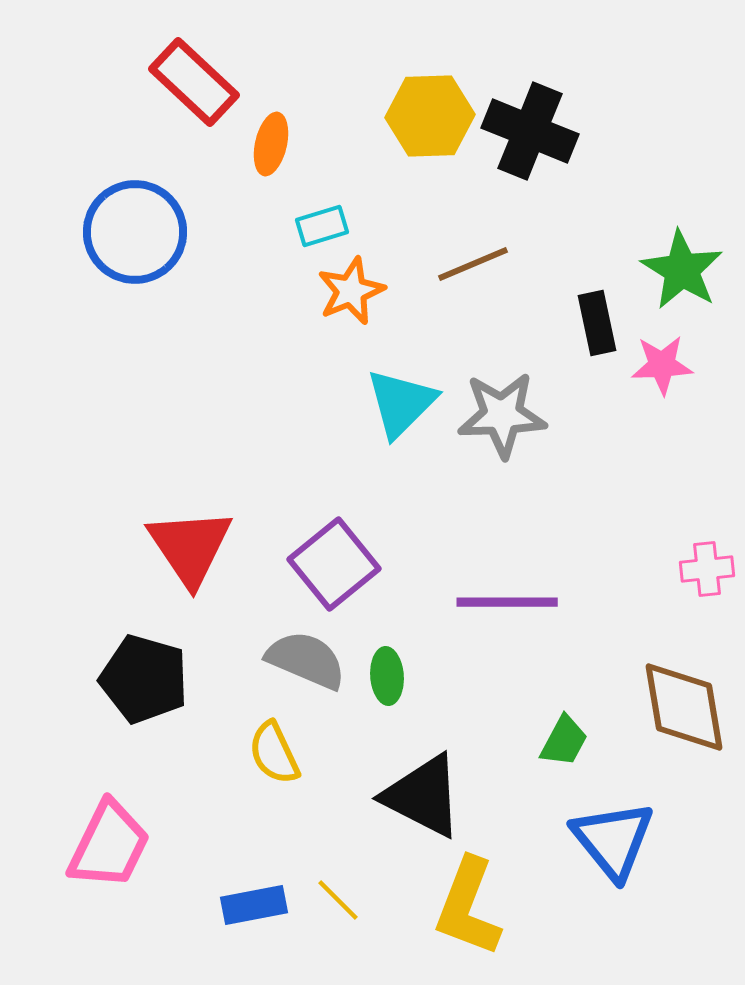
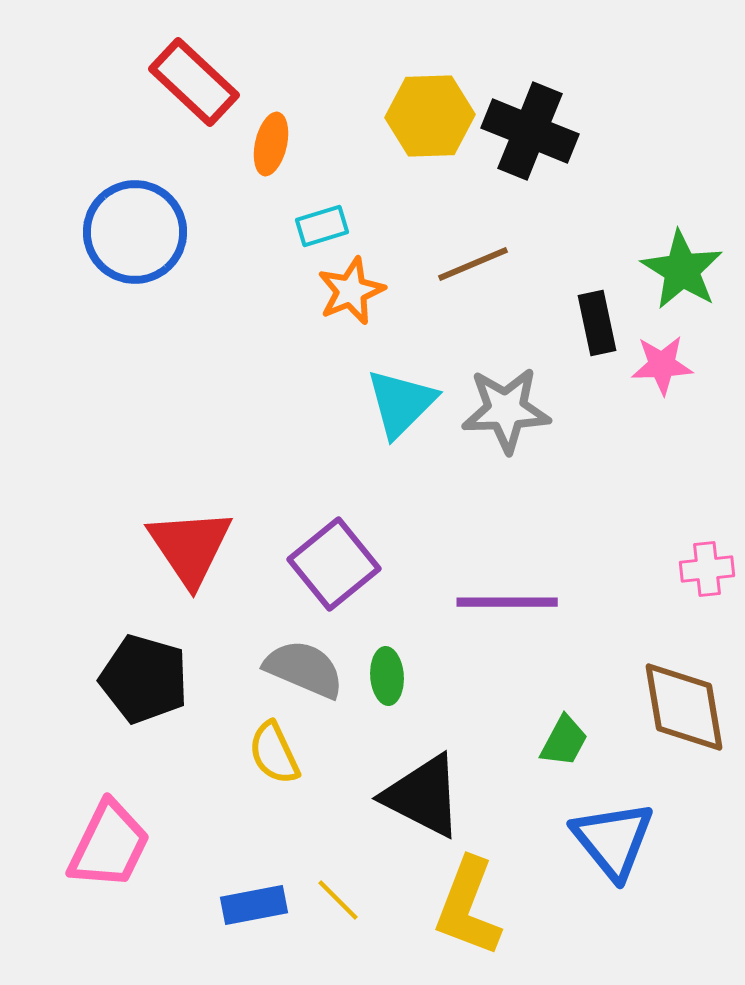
gray star: moved 4 px right, 5 px up
gray semicircle: moved 2 px left, 9 px down
